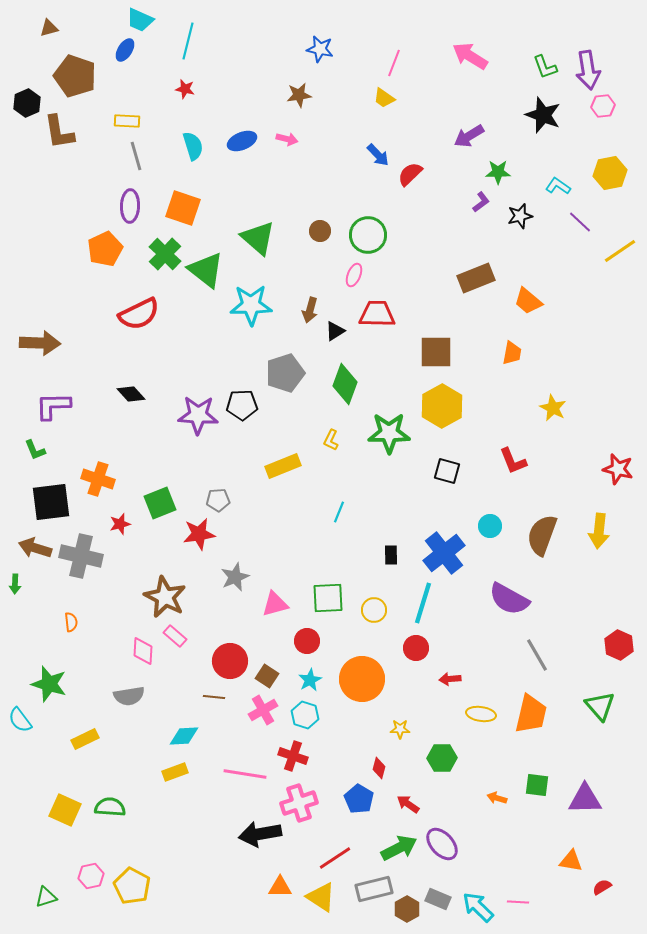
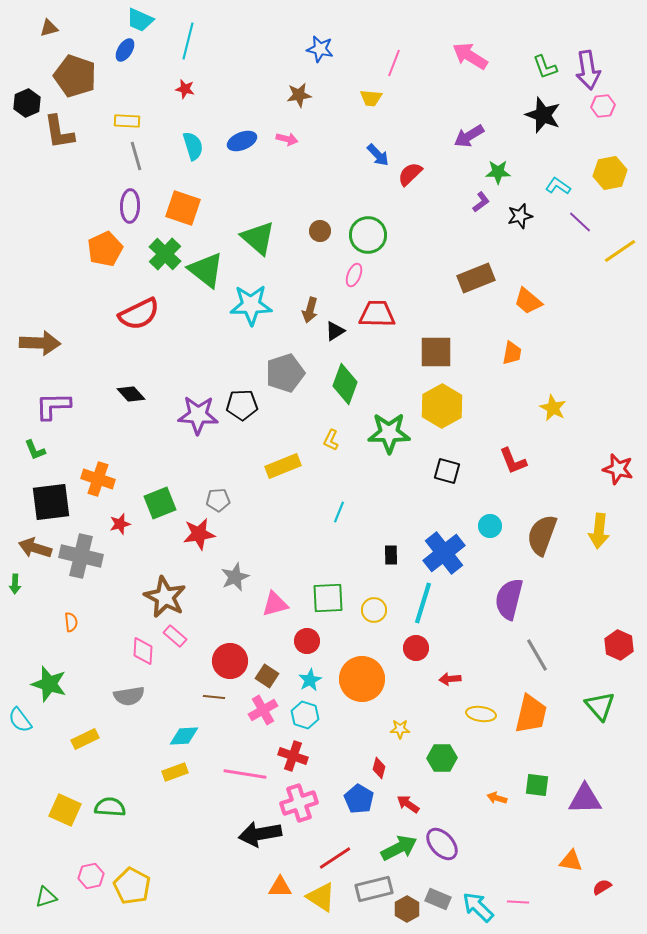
yellow trapezoid at (384, 98): moved 13 px left; rotated 30 degrees counterclockwise
purple semicircle at (509, 599): rotated 75 degrees clockwise
